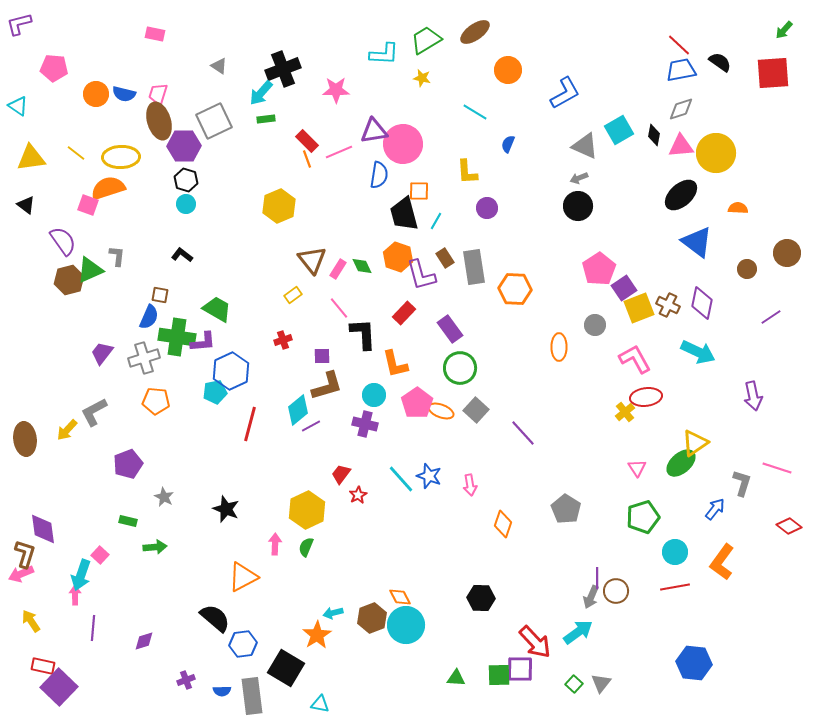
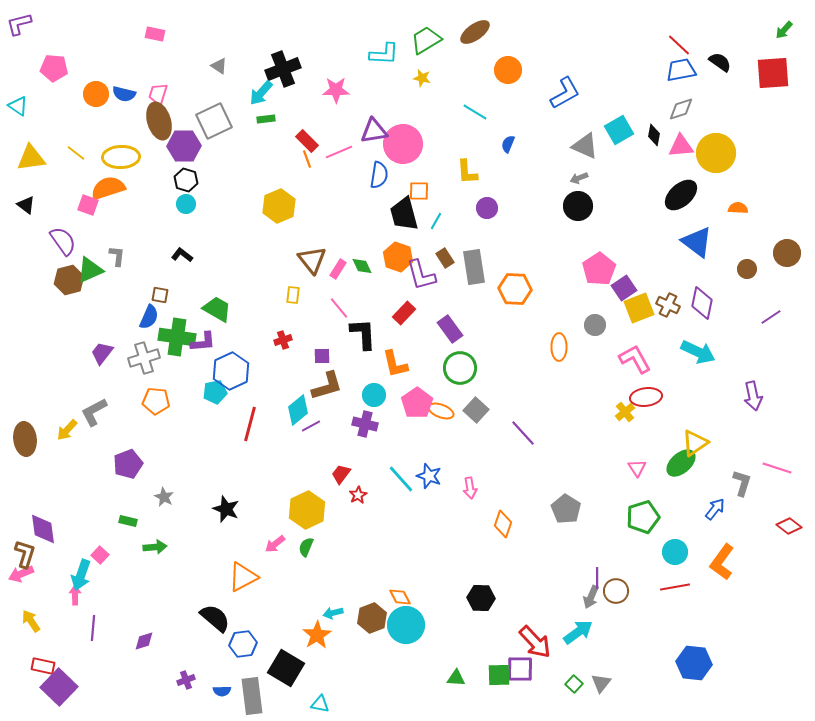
yellow rectangle at (293, 295): rotated 48 degrees counterclockwise
pink arrow at (470, 485): moved 3 px down
pink arrow at (275, 544): rotated 130 degrees counterclockwise
